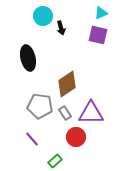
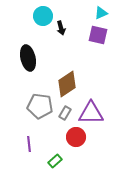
gray rectangle: rotated 64 degrees clockwise
purple line: moved 3 px left, 5 px down; rotated 35 degrees clockwise
